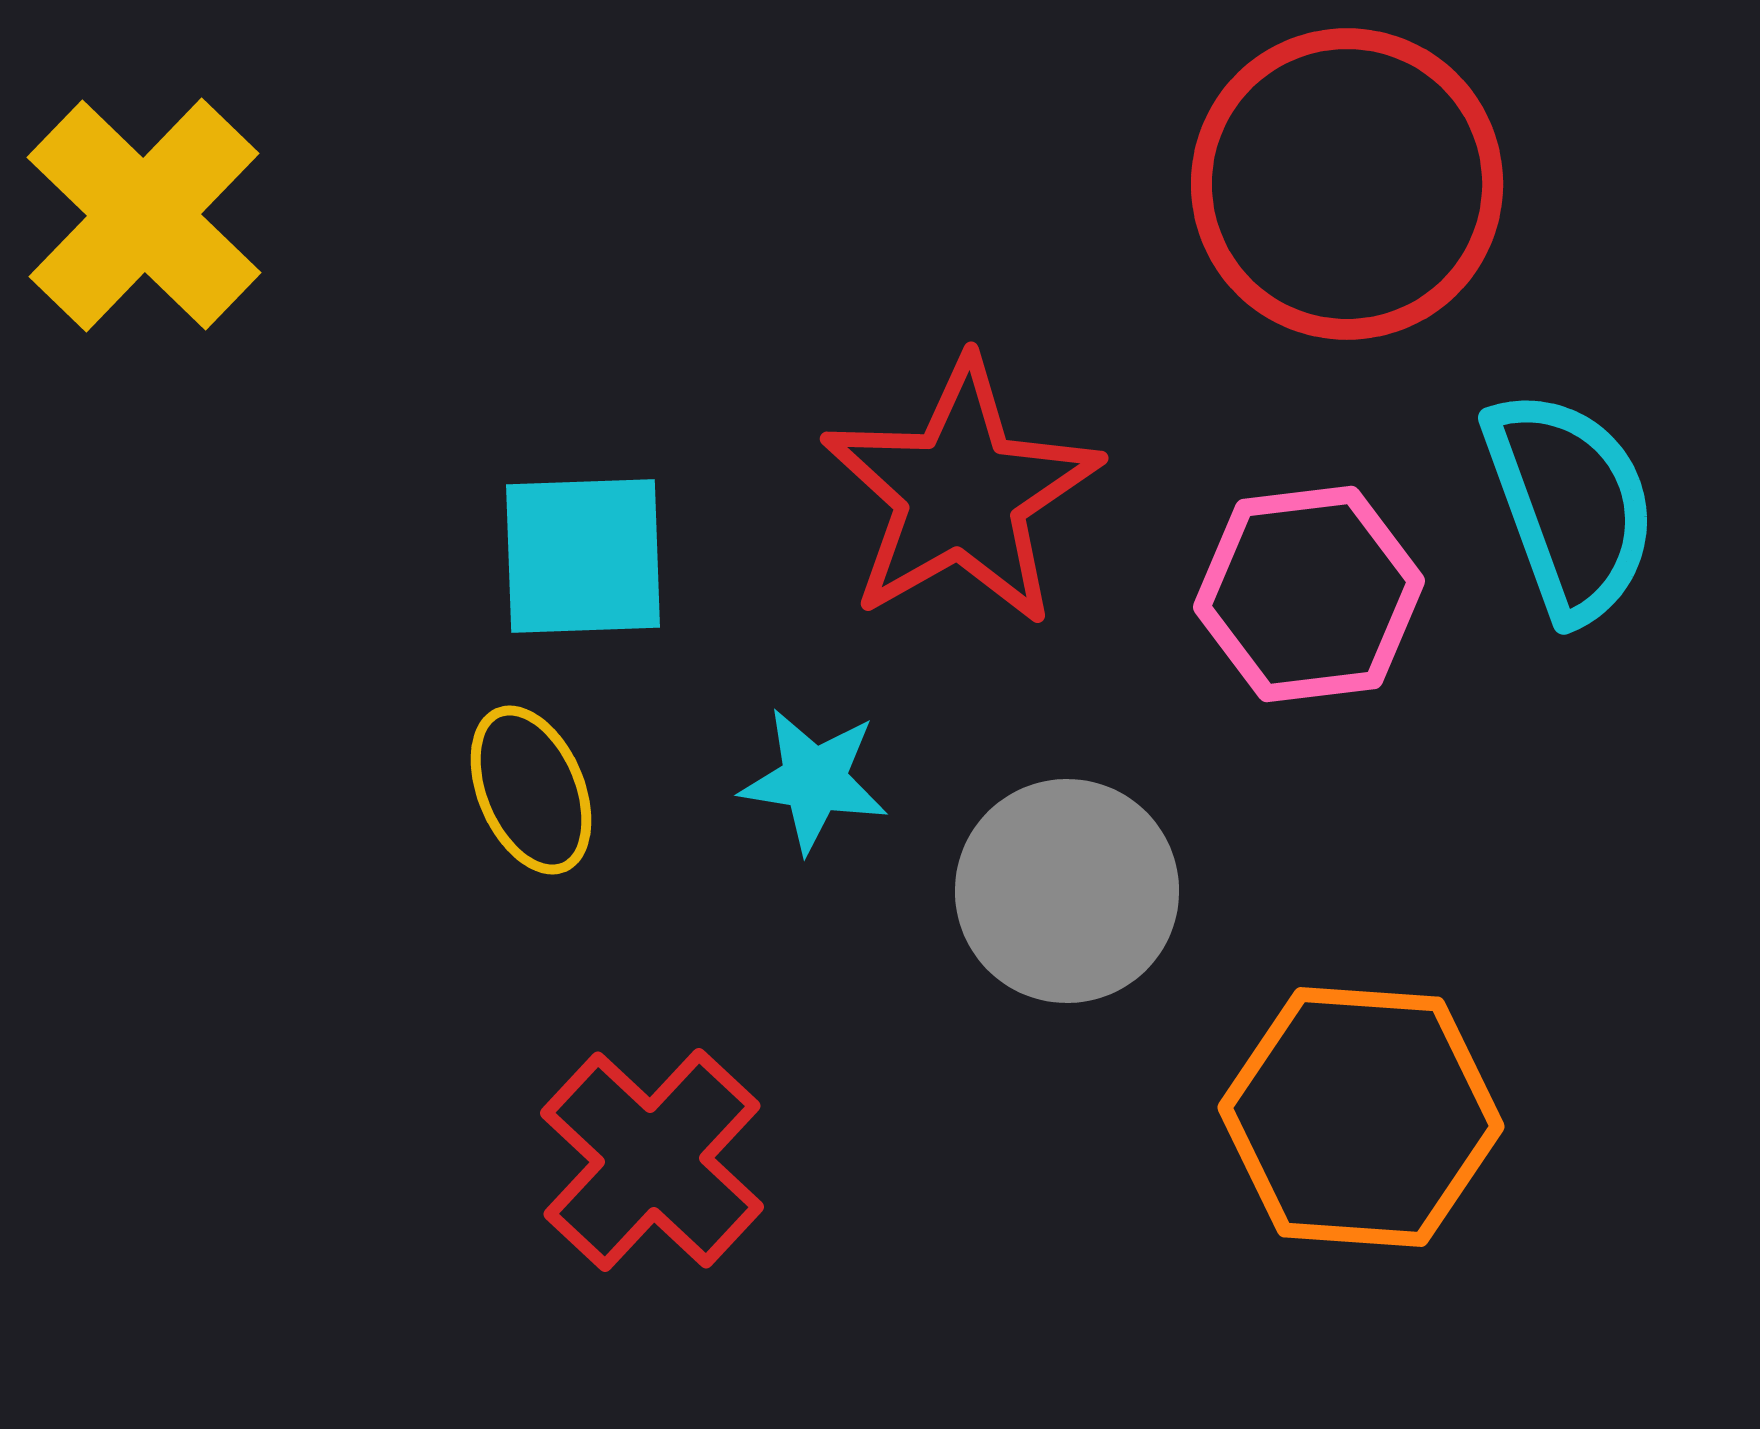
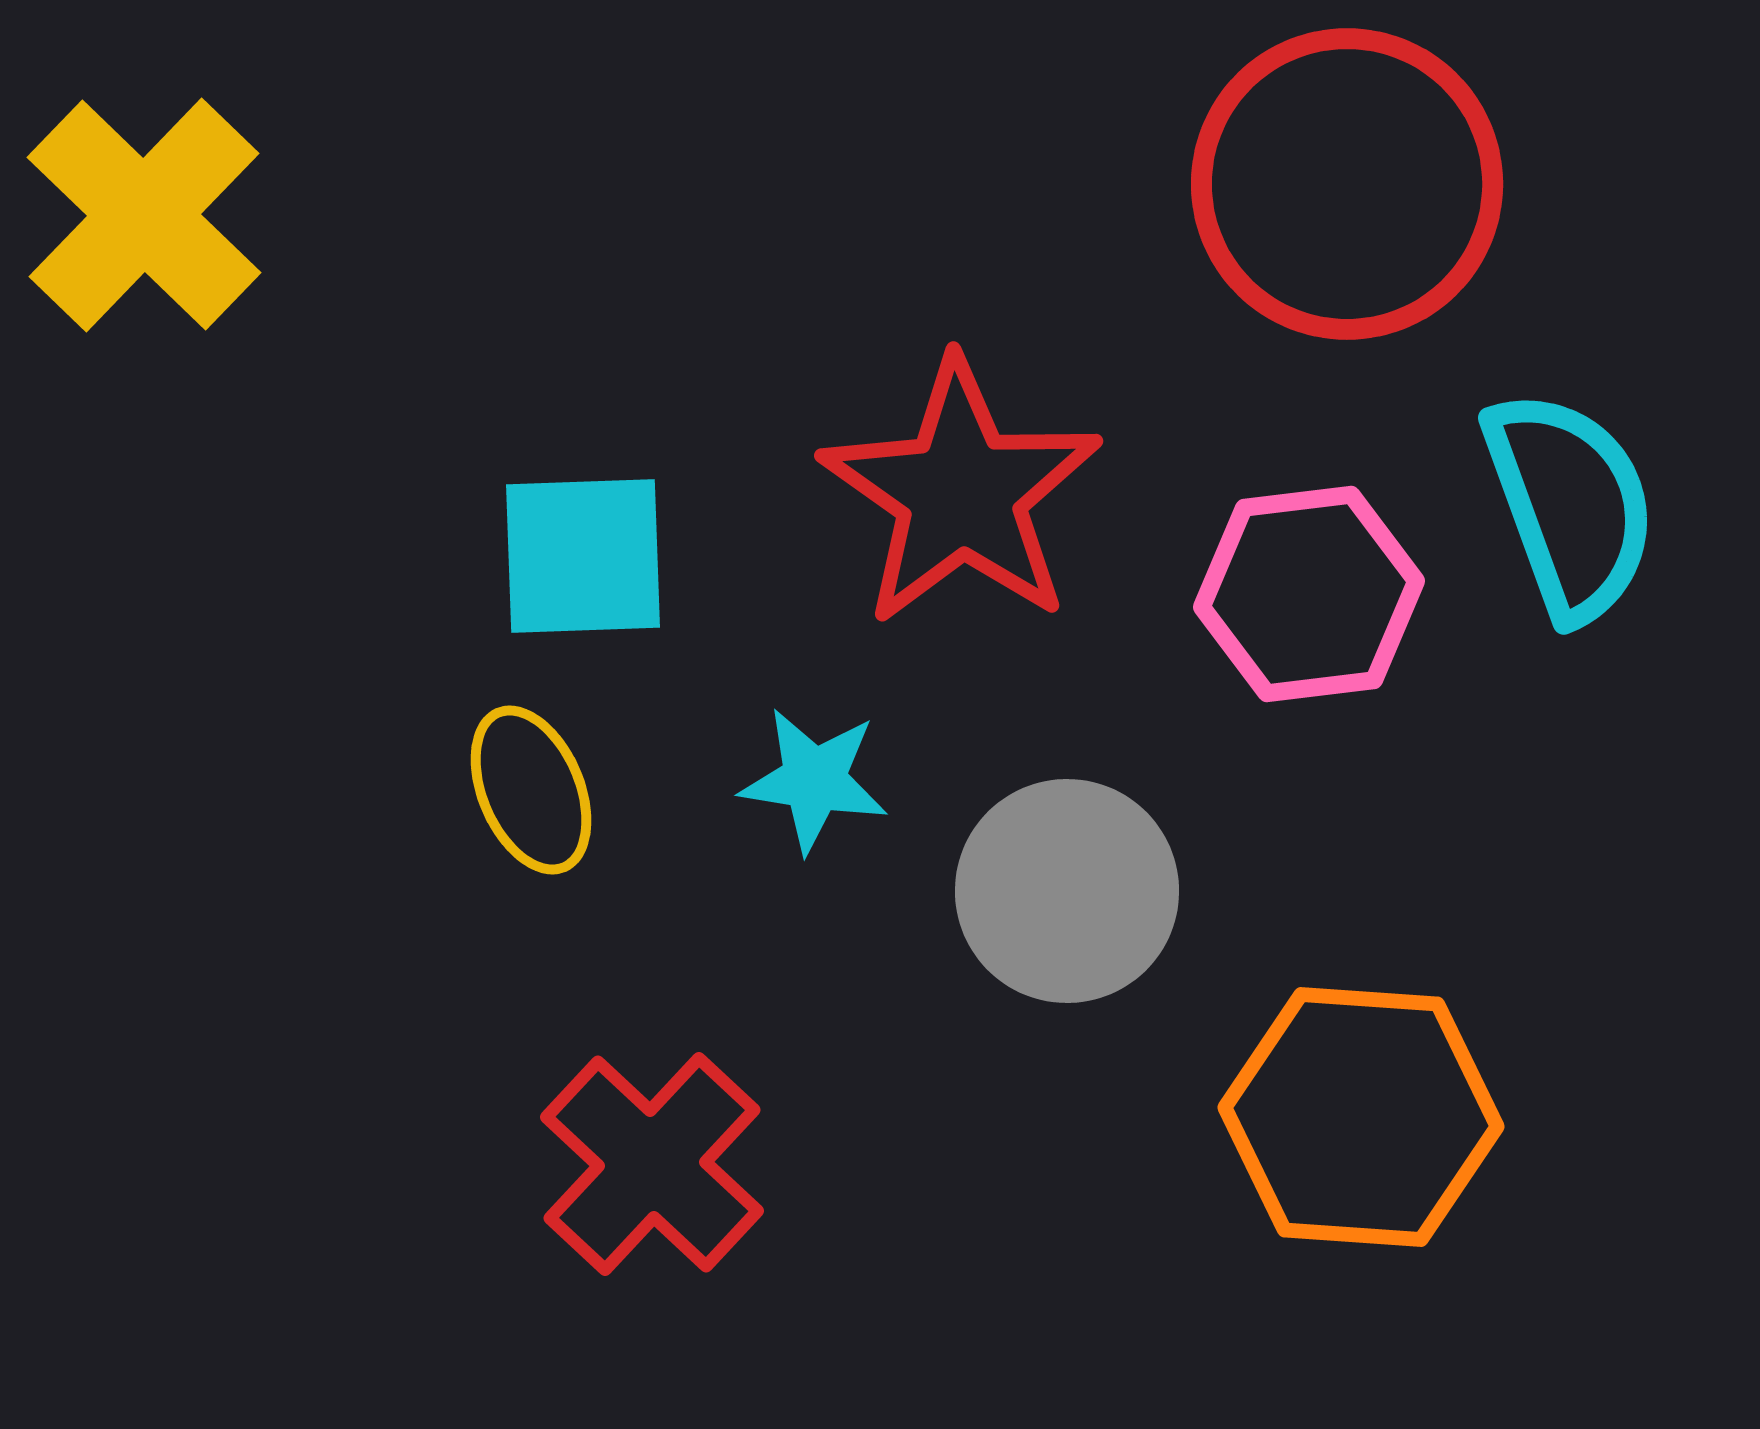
red star: rotated 7 degrees counterclockwise
red cross: moved 4 px down
